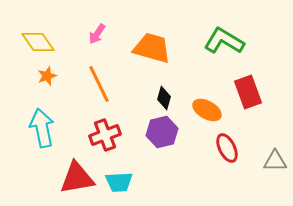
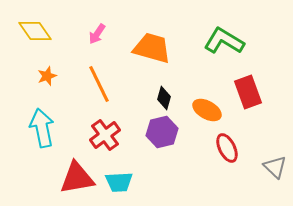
yellow diamond: moved 3 px left, 11 px up
red cross: rotated 16 degrees counterclockwise
gray triangle: moved 6 px down; rotated 45 degrees clockwise
